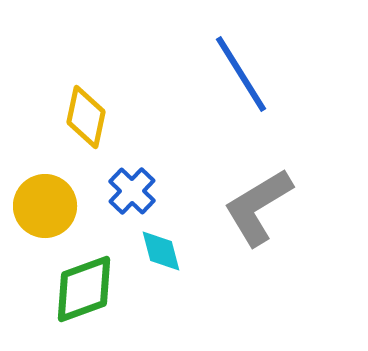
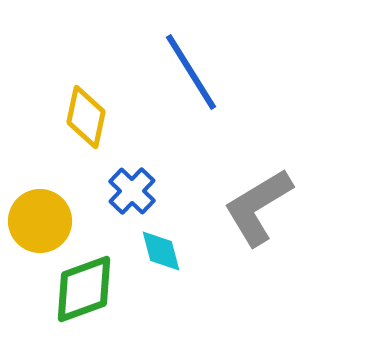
blue line: moved 50 px left, 2 px up
yellow circle: moved 5 px left, 15 px down
